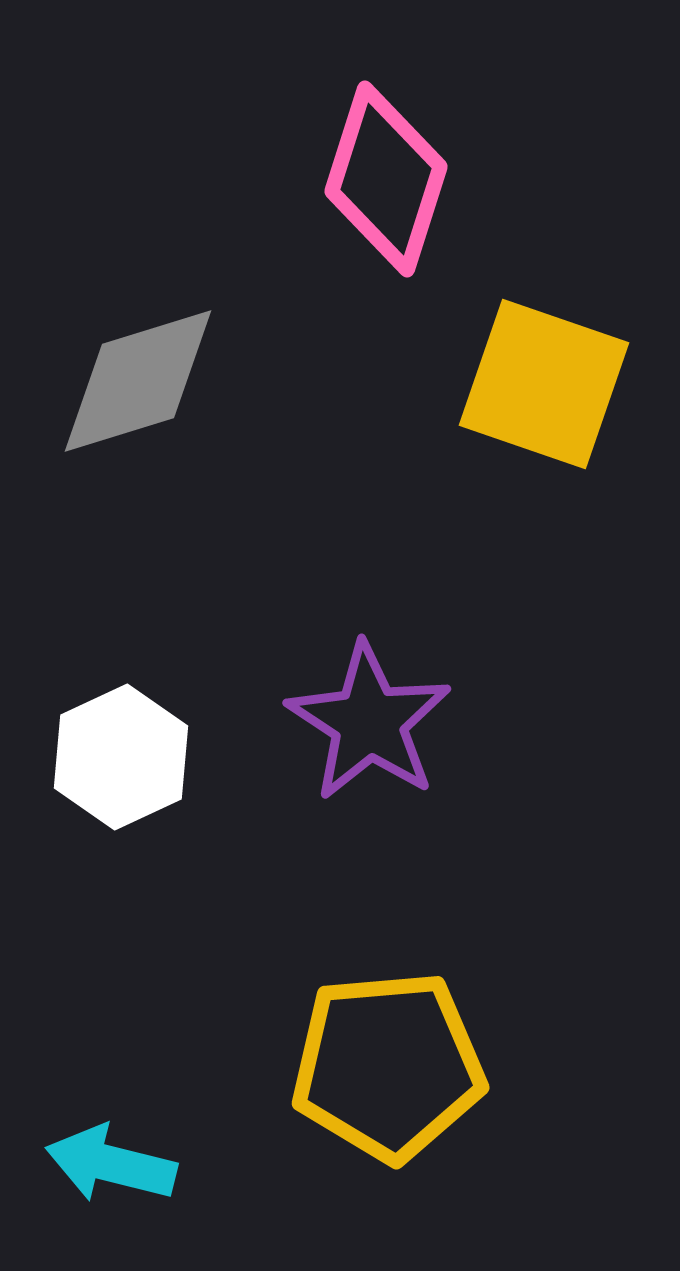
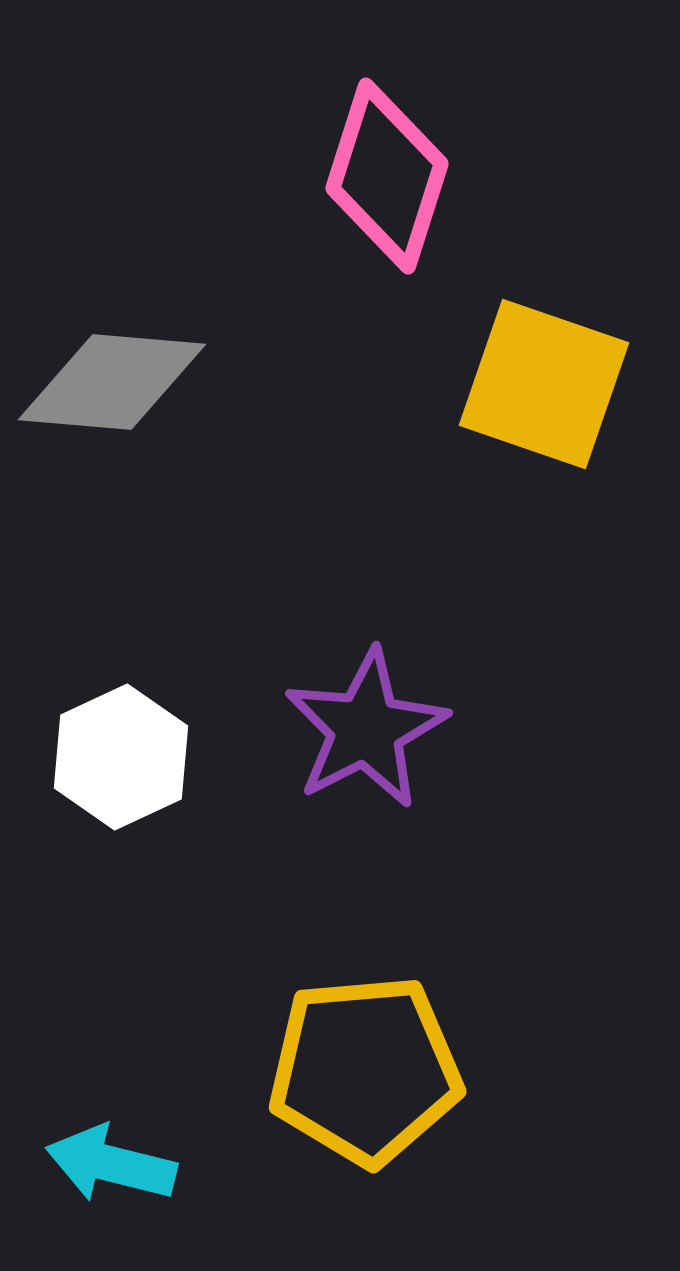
pink diamond: moved 1 px right, 3 px up
gray diamond: moved 26 px left, 1 px down; rotated 22 degrees clockwise
purple star: moved 3 px left, 7 px down; rotated 12 degrees clockwise
yellow pentagon: moved 23 px left, 4 px down
